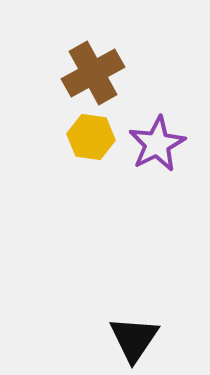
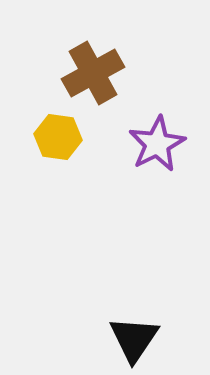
yellow hexagon: moved 33 px left
